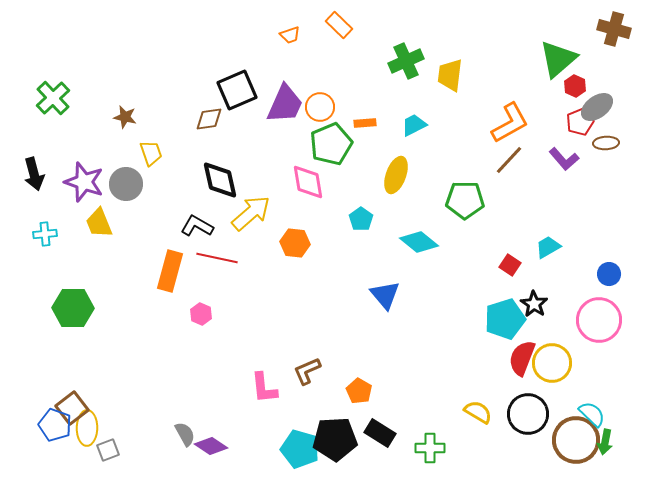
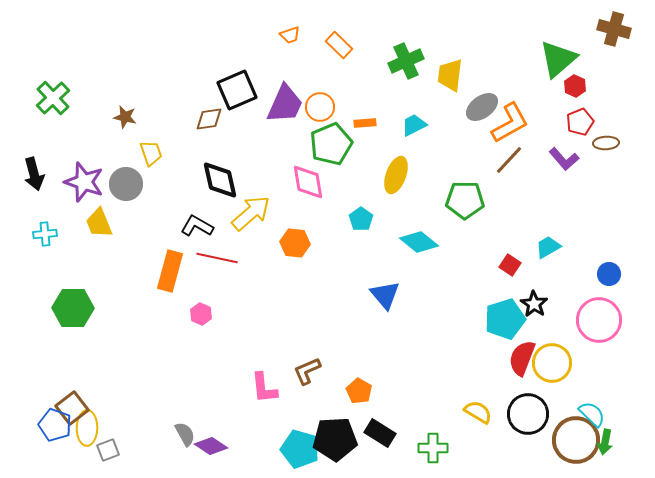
orange rectangle at (339, 25): moved 20 px down
gray ellipse at (597, 107): moved 115 px left
green cross at (430, 448): moved 3 px right
